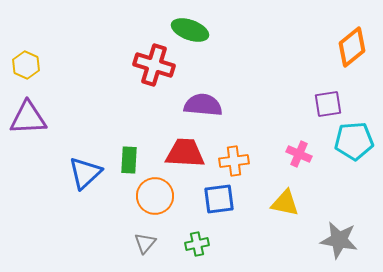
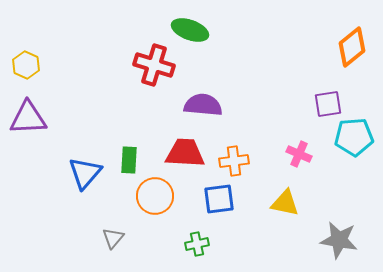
cyan pentagon: moved 4 px up
blue triangle: rotated 6 degrees counterclockwise
gray triangle: moved 32 px left, 5 px up
